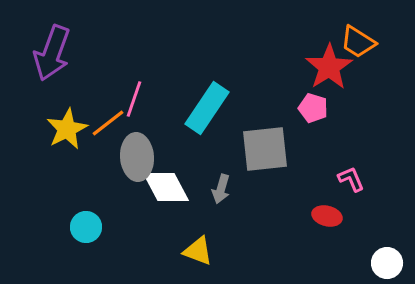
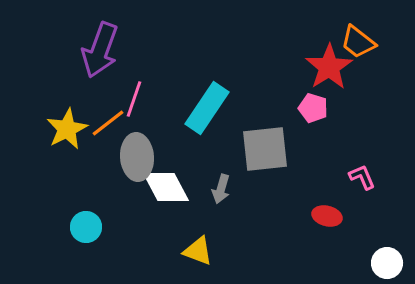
orange trapezoid: rotated 6 degrees clockwise
purple arrow: moved 48 px right, 3 px up
pink L-shape: moved 11 px right, 2 px up
